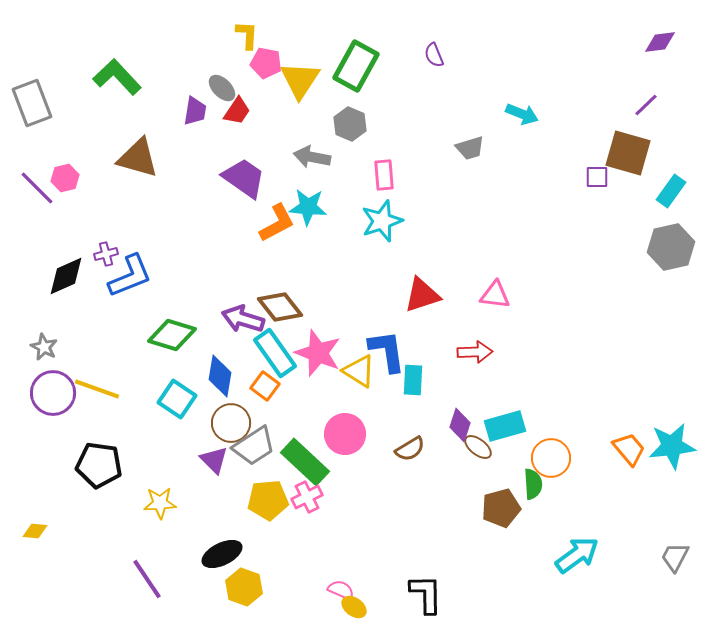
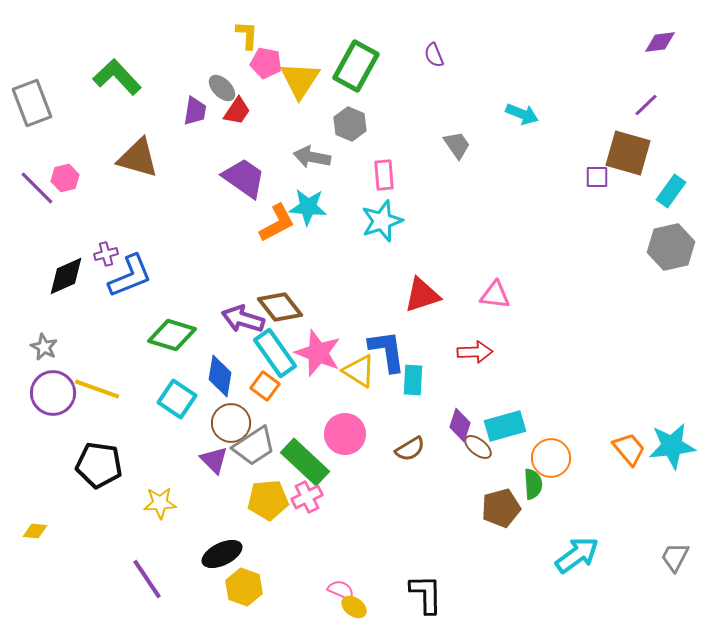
gray trapezoid at (470, 148): moved 13 px left, 3 px up; rotated 108 degrees counterclockwise
